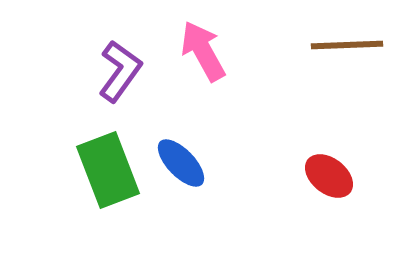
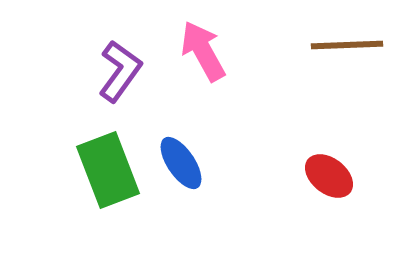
blue ellipse: rotated 10 degrees clockwise
